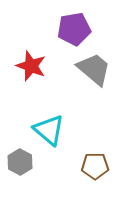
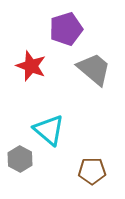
purple pentagon: moved 8 px left; rotated 8 degrees counterclockwise
gray hexagon: moved 3 px up
brown pentagon: moved 3 px left, 5 px down
